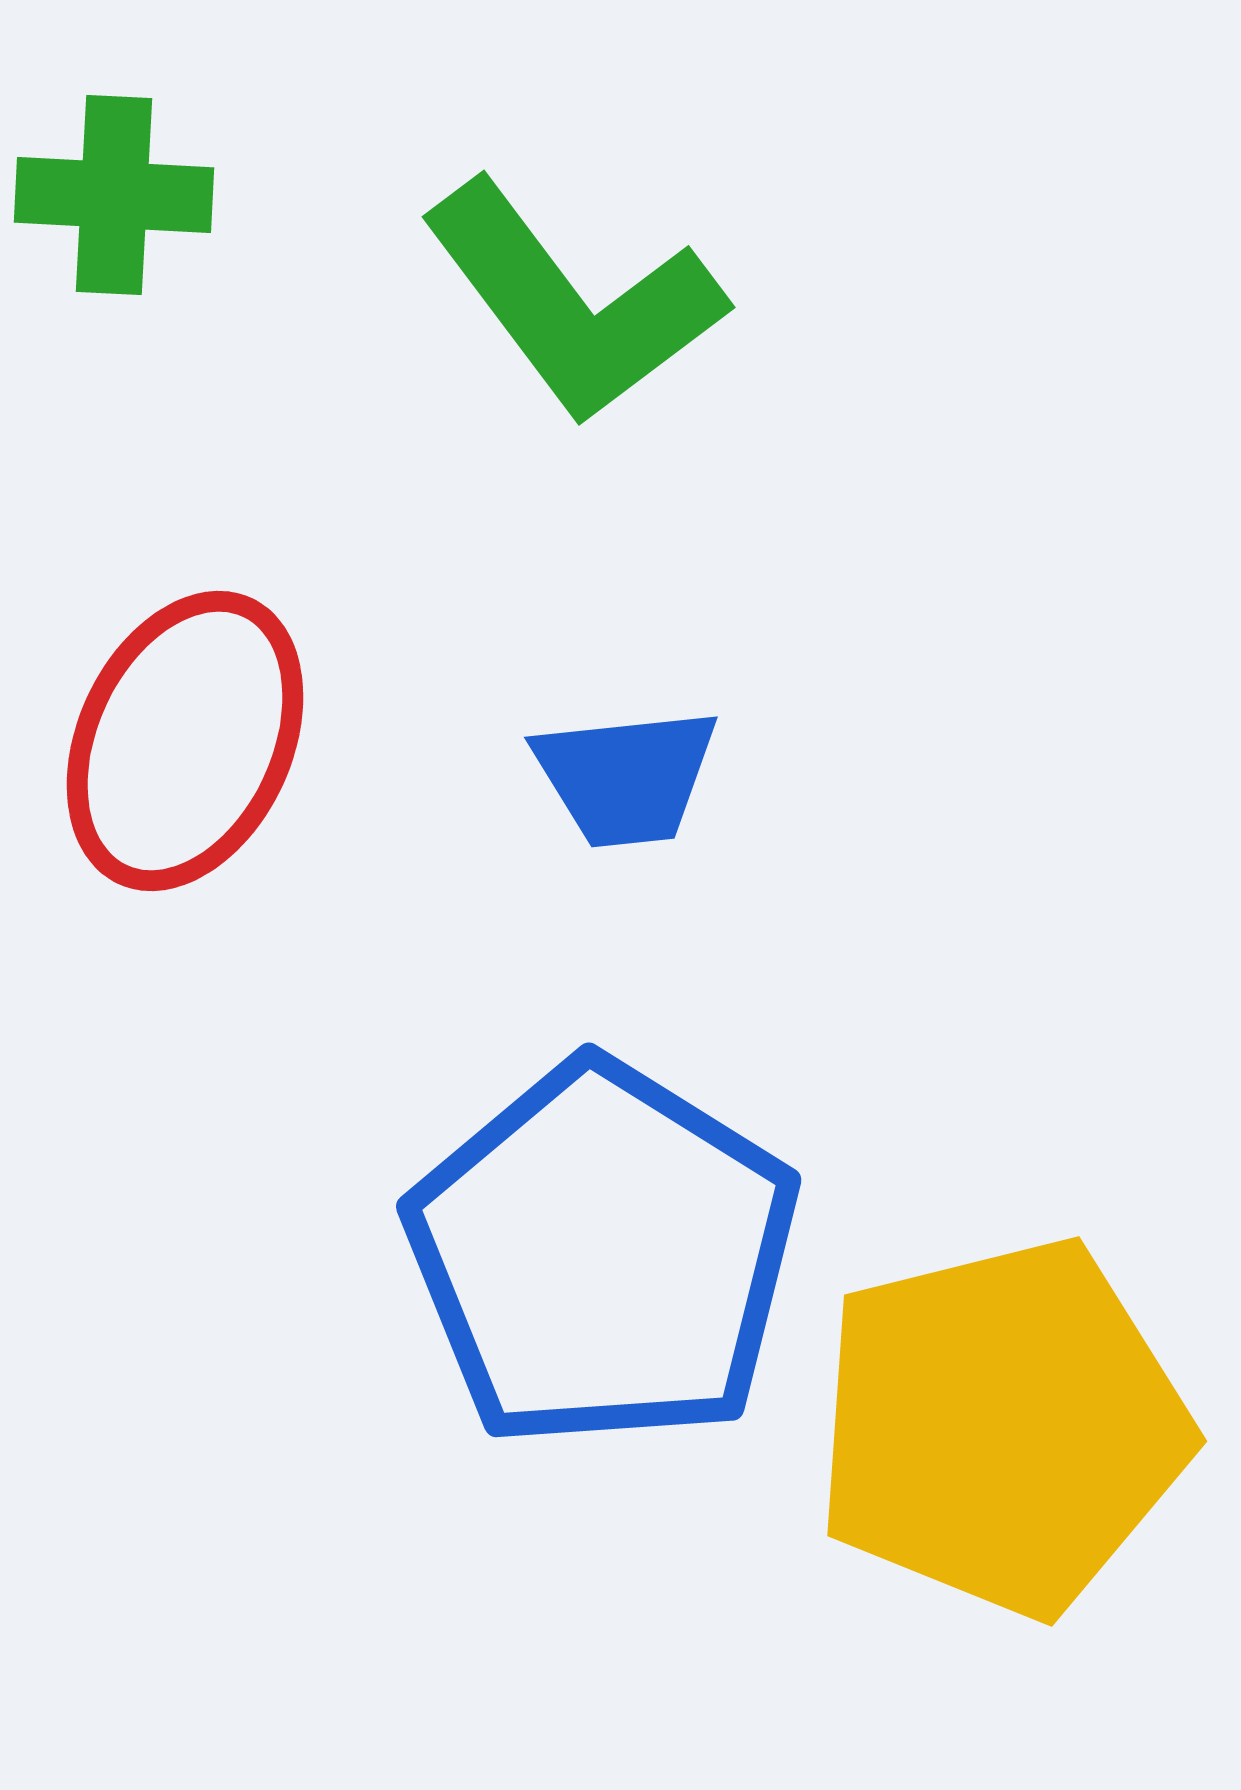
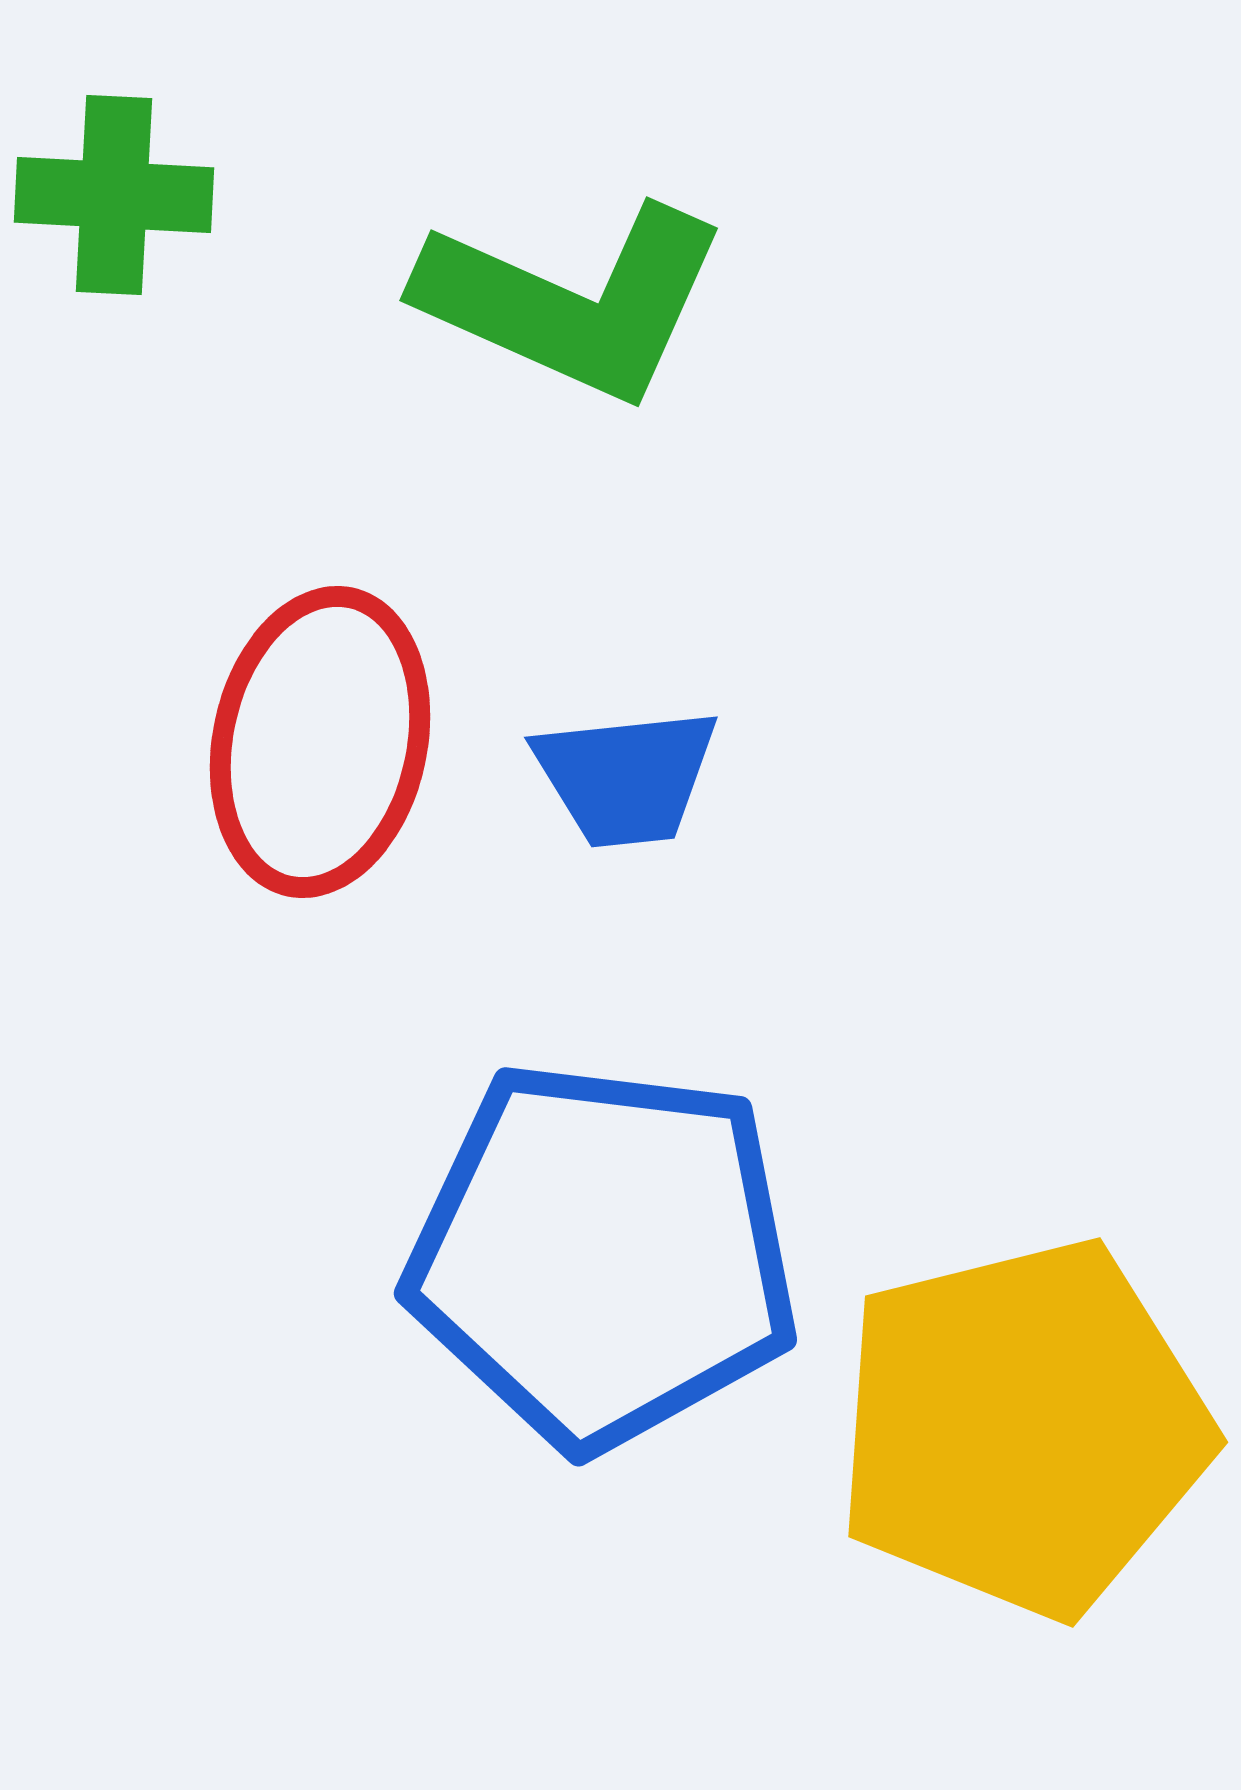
green L-shape: rotated 29 degrees counterclockwise
red ellipse: moved 135 px right, 1 px down; rotated 13 degrees counterclockwise
blue pentagon: rotated 25 degrees counterclockwise
yellow pentagon: moved 21 px right, 1 px down
